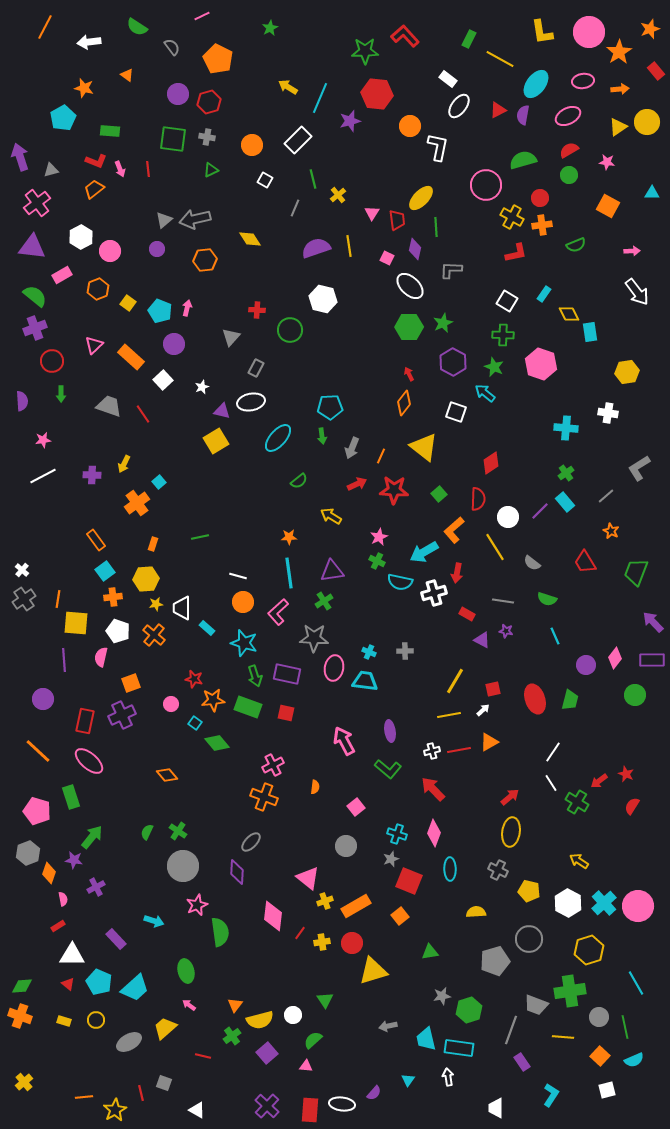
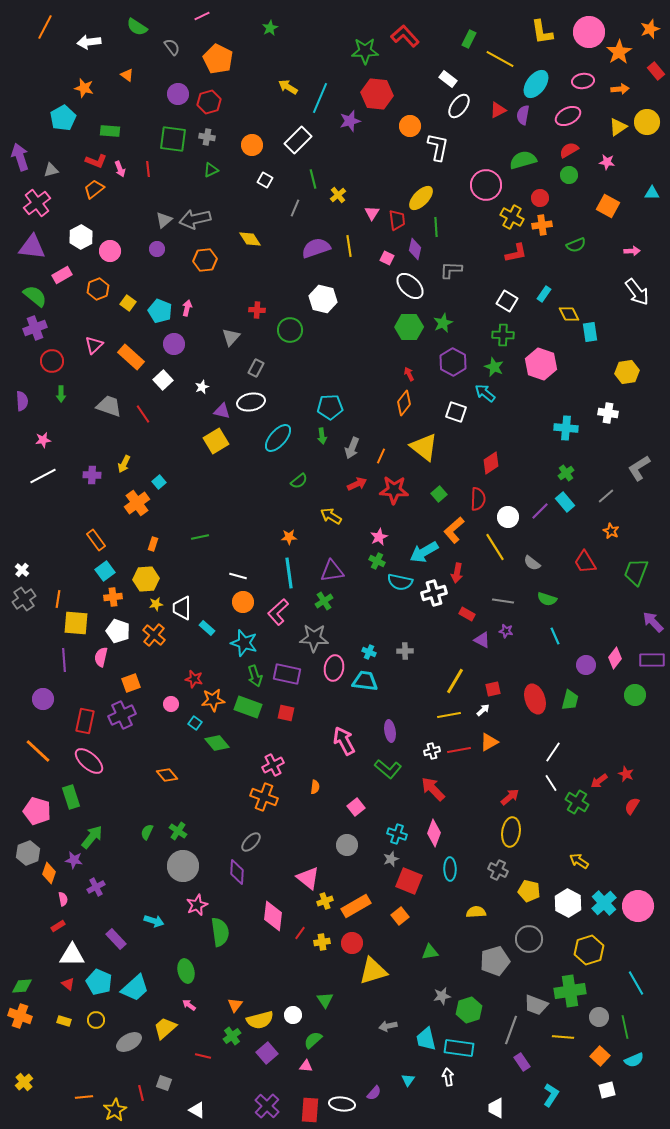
gray circle at (346, 846): moved 1 px right, 1 px up
